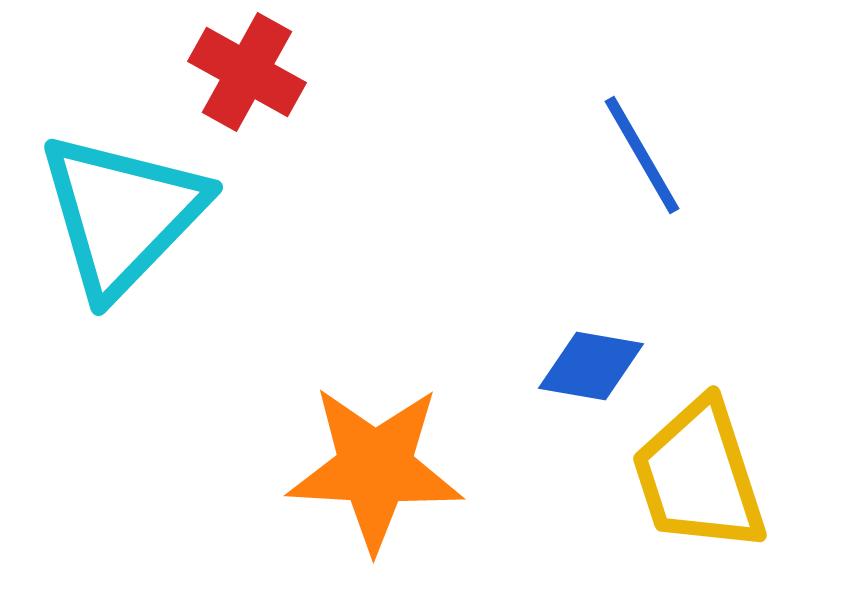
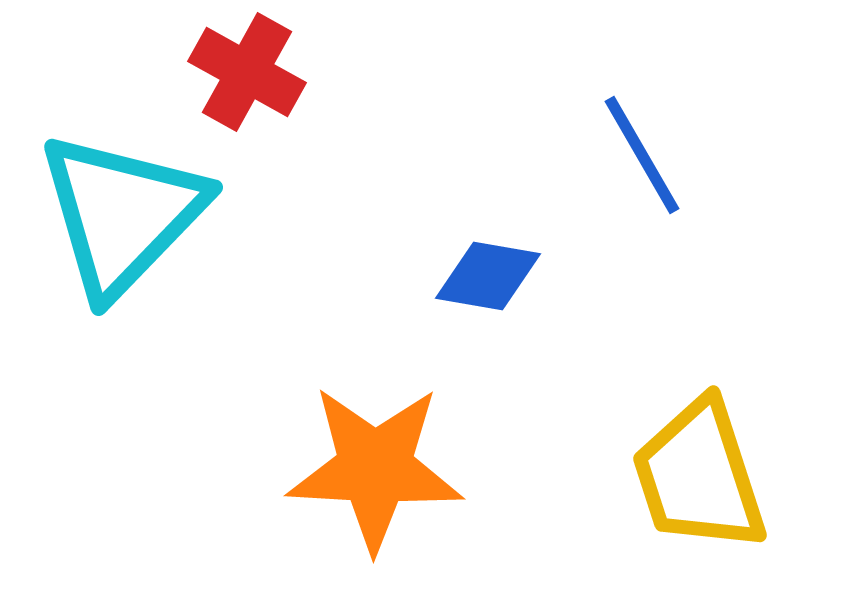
blue diamond: moved 103 px left, 90 px up
